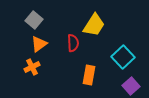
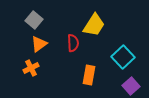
orange cross: moved 1 px left, 1 px down
